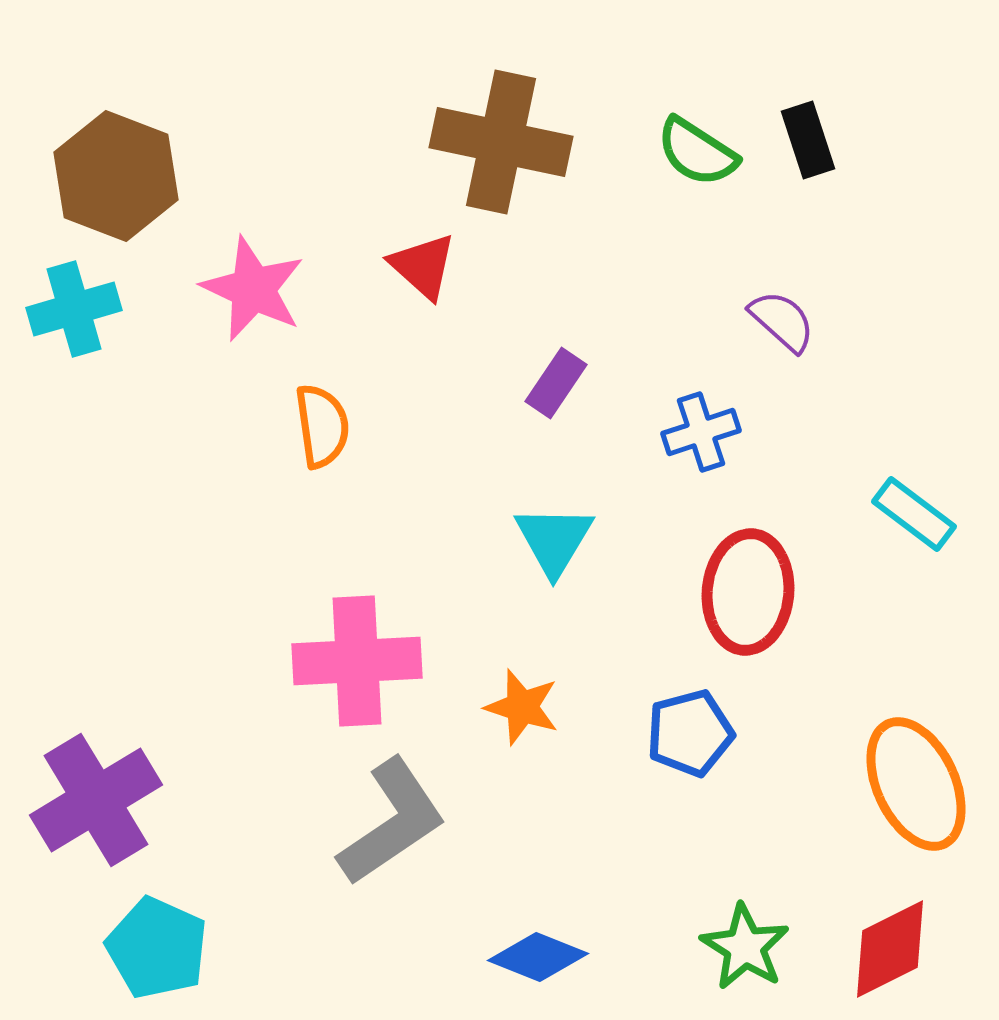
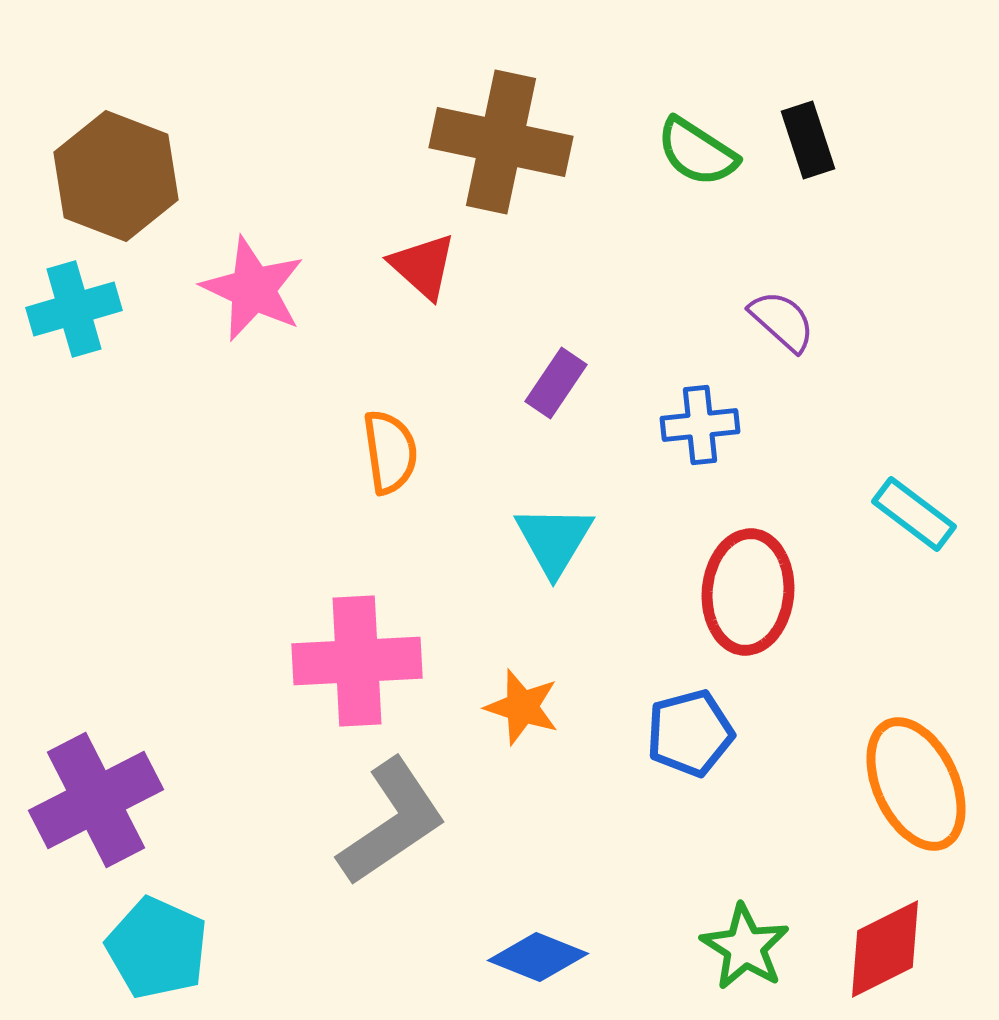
orange semicircle: moved 68 px right, 26 px down
blue cross: moved 1 px left, 7 px up; rotated 12 degrees clockwise
purple cross: rotated 4 degrees clockwise
red diamond: moved 5 px left
